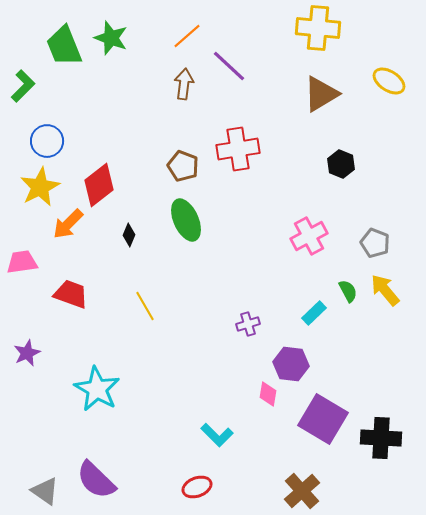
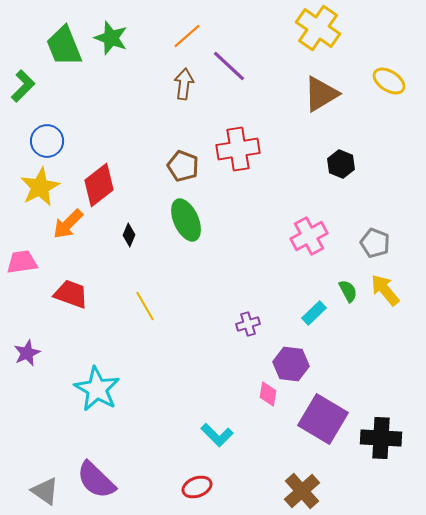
yellow cross: rotated 30 degrees clockwise
